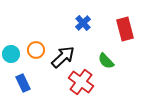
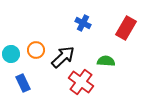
blue cross: rotated 21 degrees counterclockwise
red rectangle: moved 1 px right, 1 px up; rotated 45 degrees clockwise
green semicircle: rotated 138 degrees clockwise
